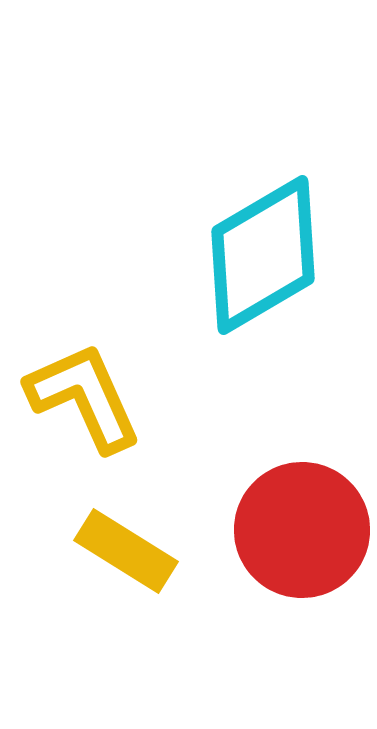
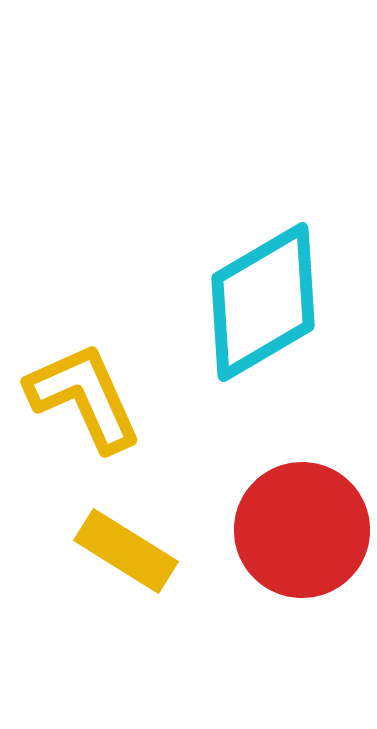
cyan diamond: moved 47 px down
